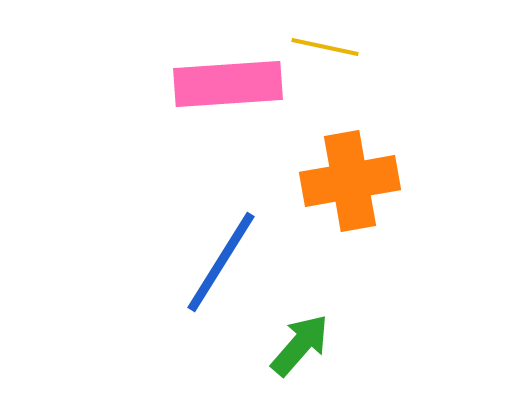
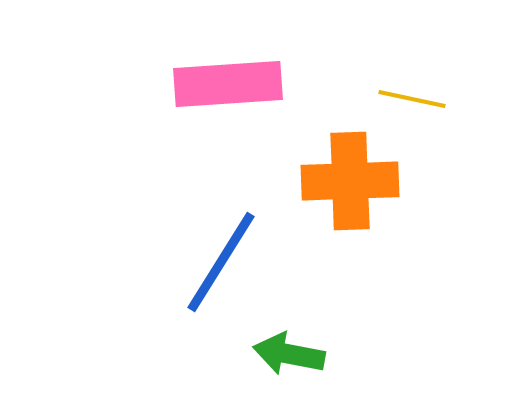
yellow line: moved 87 px right, 52 px down
orange cross: rotated 8 degrees clockwise
green arrow: moved 11 px left, 9 px down; rotated 120 degrees counterclockwise
